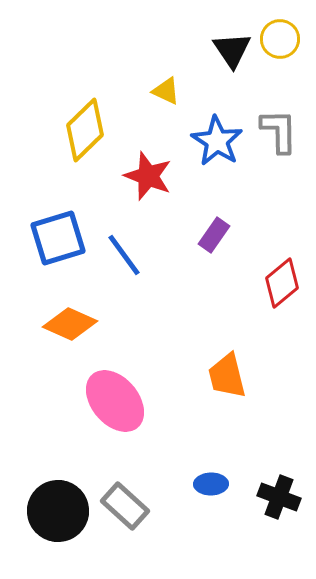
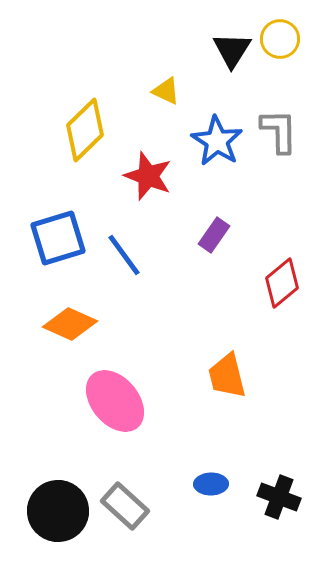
black triangle: rotated 6 degrees clockwise
